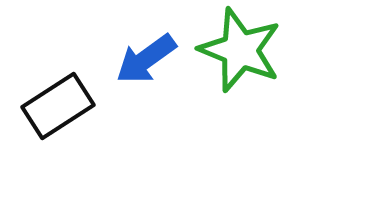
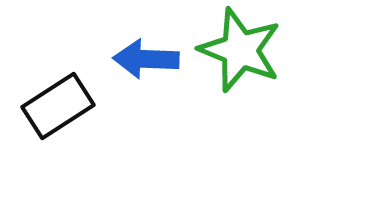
blue arrow: rotated 38 degrees clockwise
